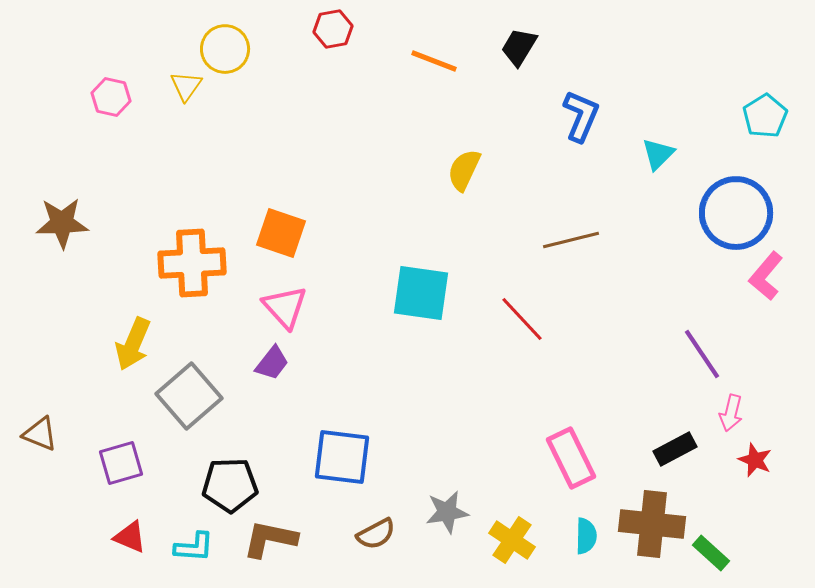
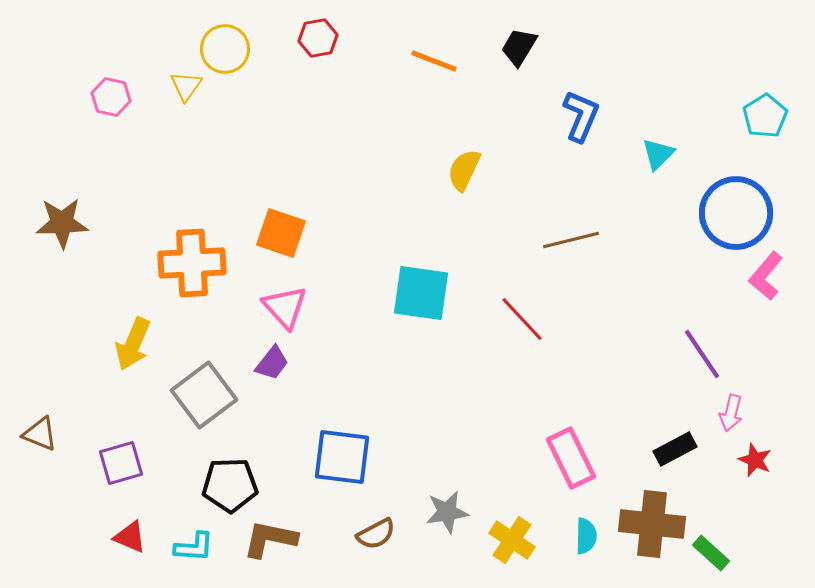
red hexagon: moved 15 px left, 9 px down
gray square: moved 15 px right, 1 px up; rotated 4 degrees clockwise
